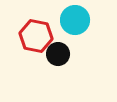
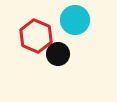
red hexagon: rotated 12 degrees clockwise
